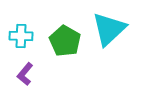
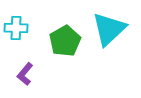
cyan cross: moved 5 px left, 8 px up
green pentagon: rotated 12 degrees clockwise
